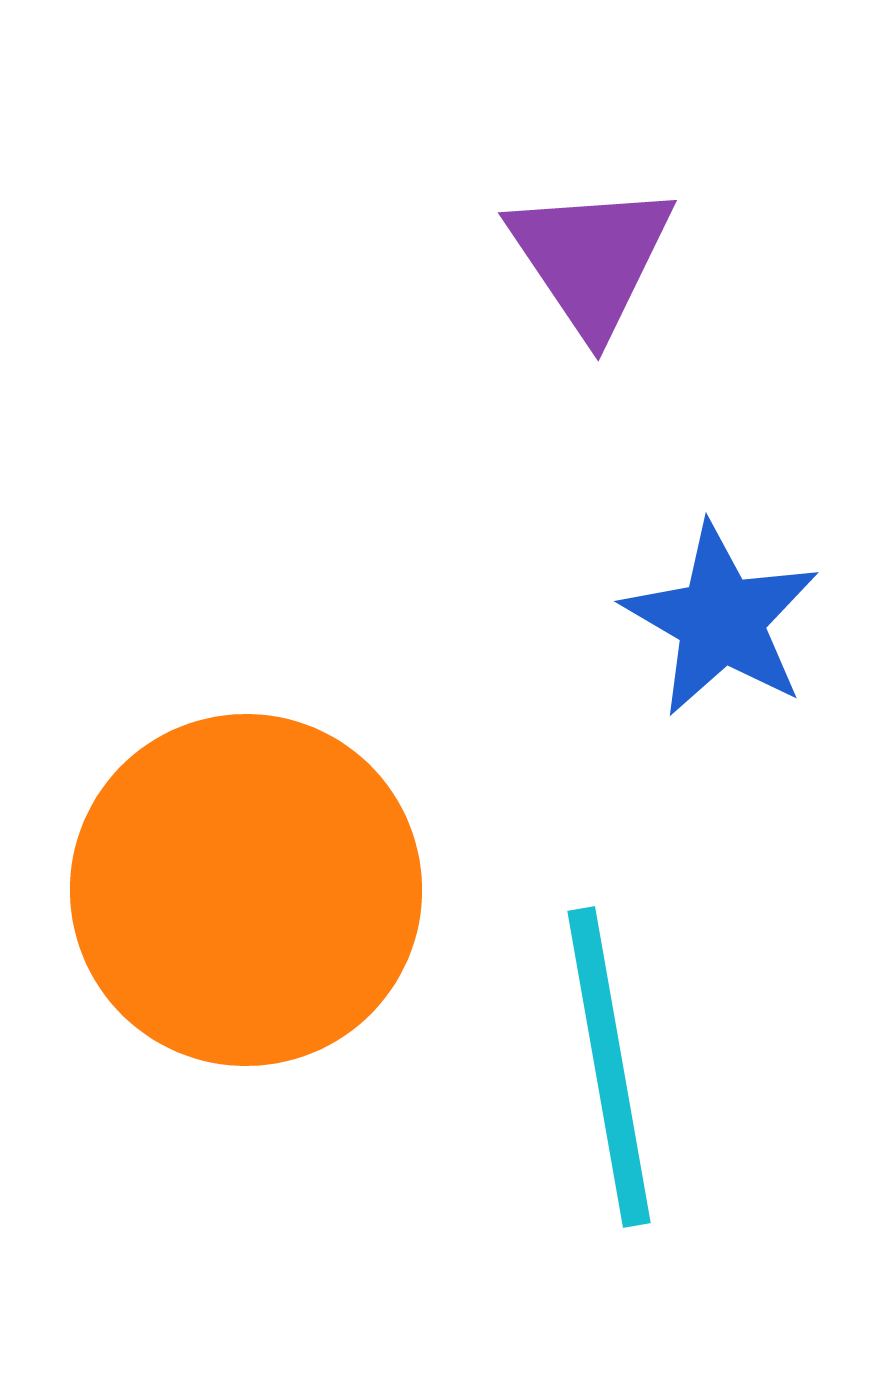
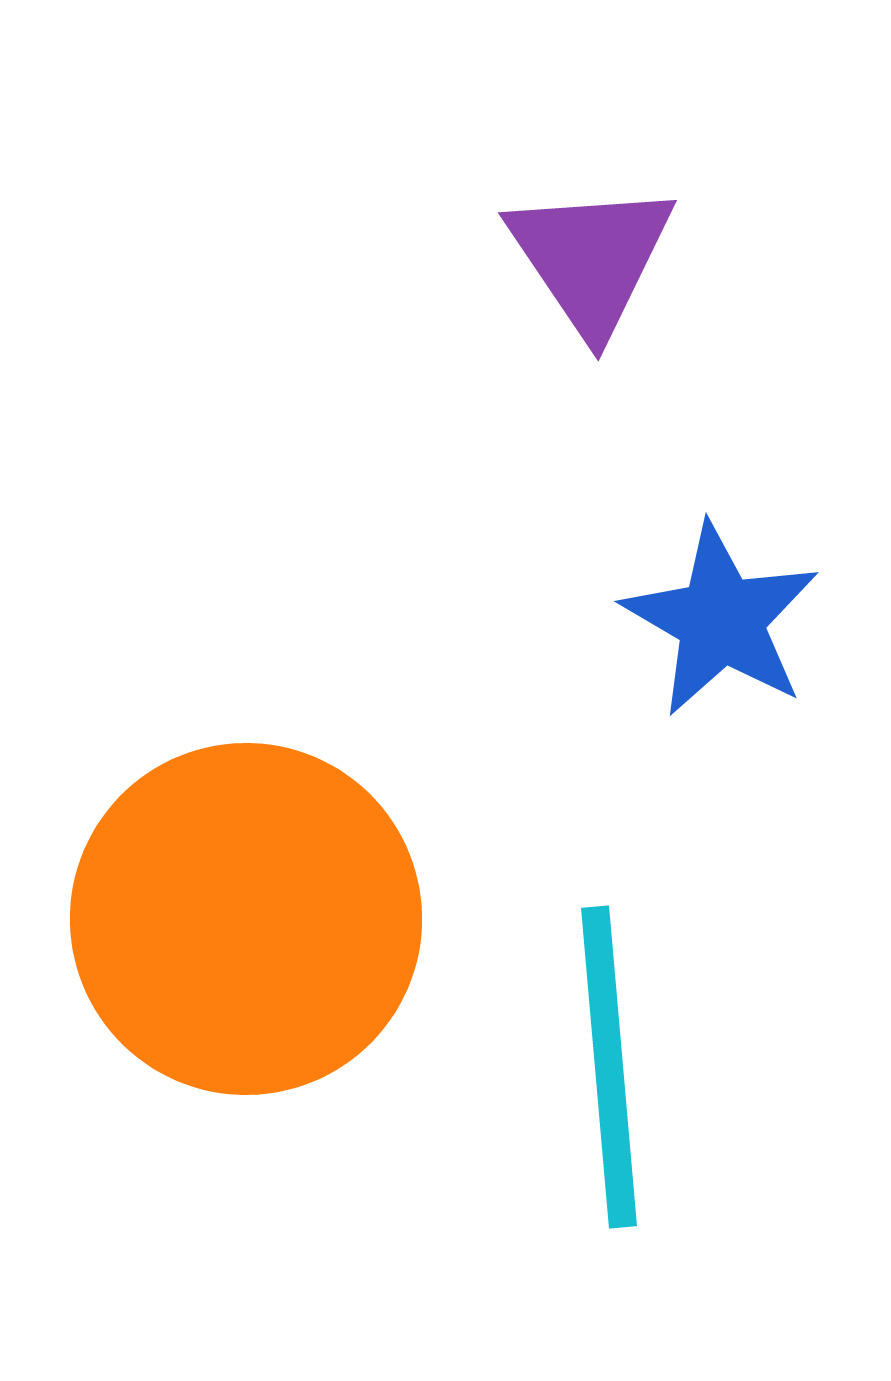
orange circle: moved 29 px down
cyan line: rotated 5 degrees clockwise
